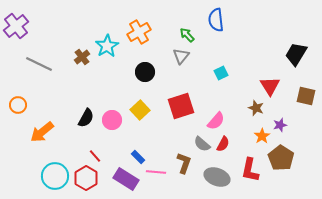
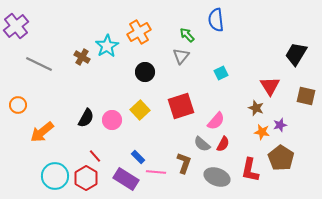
brown cross: rotated 21 degrees counterclockwise
orange star: moved 4 px up; rotated 28 degrees counterclockwise
